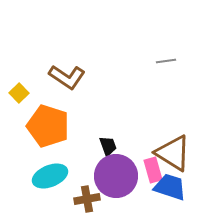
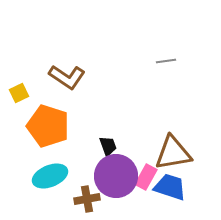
yellow square: rotated 18 degrees clockwise
brown triangle: rotated 42 degrees counterclockwise
pink rectangle: moved 7 px left, 7 px down; rotated 45 degrees clockwise
